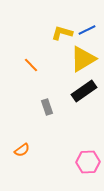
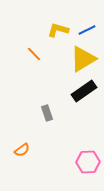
yellow L-shape: moved 4 px left, 3 px up
orange line: moved 3 px right, 11 px up
gray rectangle: moved 6 px down
